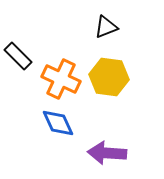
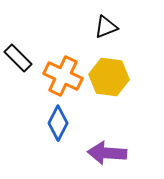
black rectangle: moved 2 px down
orange cross: moved 2 px right, 3 px up
blue diamond: rotated 52 degrees clockwise
